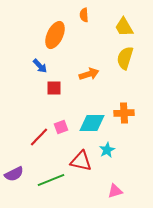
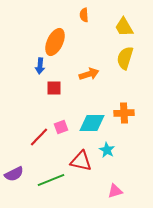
orange ellipse: moved 7 px down
blue arrow: rotated 49 degrees clockwise
cyan star: rotated 14 degrees counterclockwise
